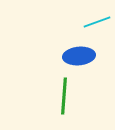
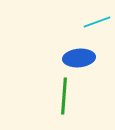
blue ellipse: moved 2 px down
